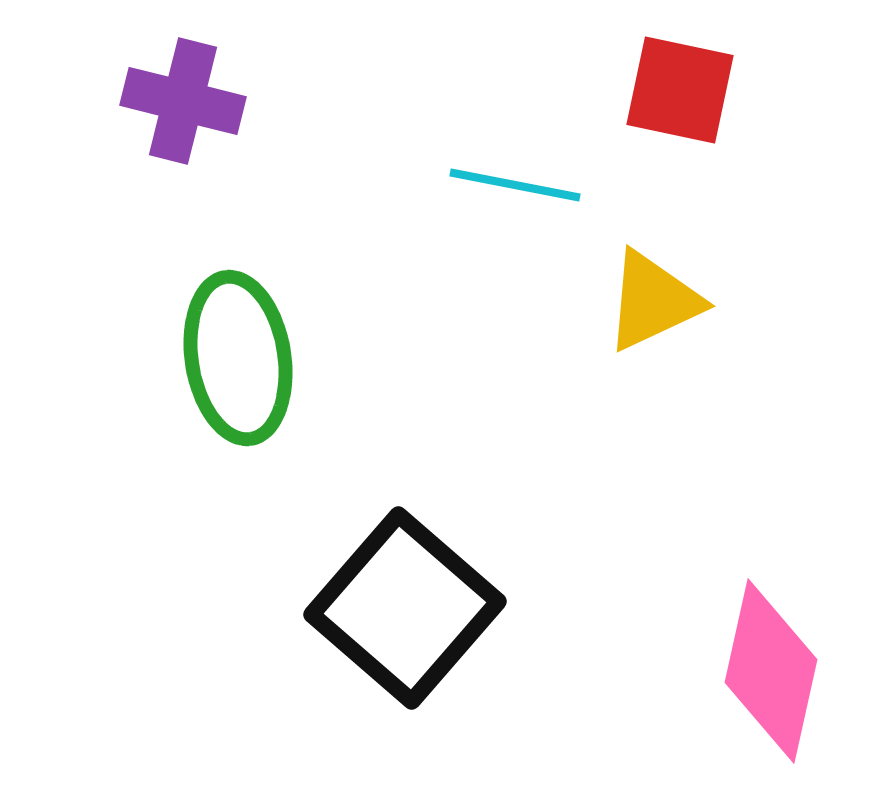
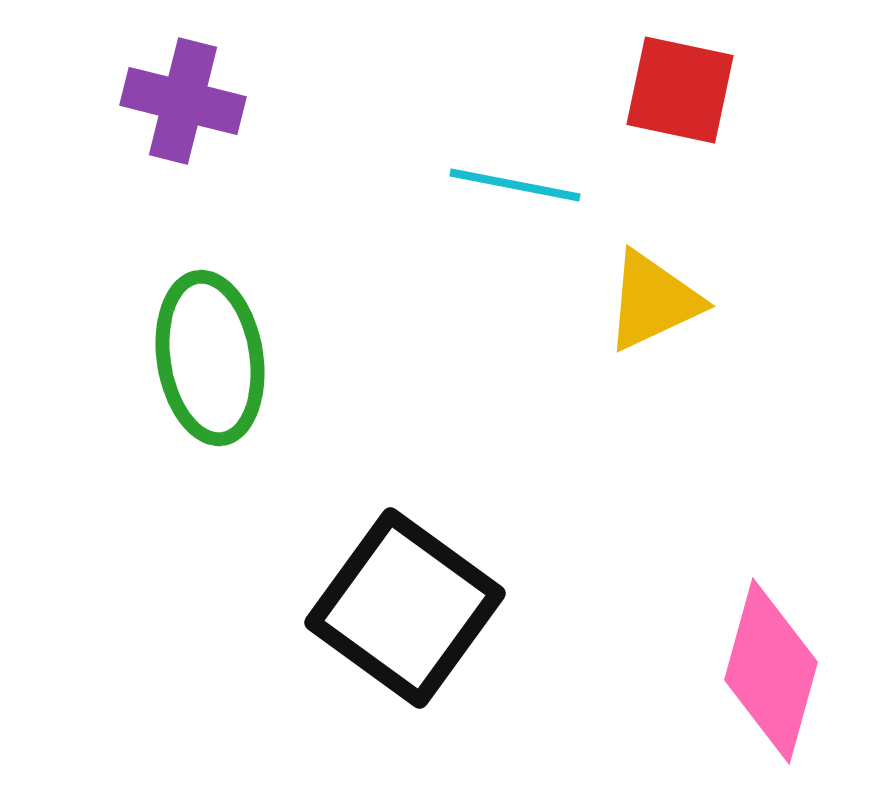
green ellipse: moved 28 px left
black square: rotated 5 degrees counterclockwise
pink diamond: rotated 3 degrees clockwise
